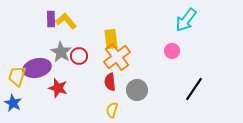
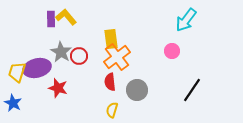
yellow L-shape: moved 4 px up
yellow trapezoid: moved 4 px up
black line: moved 2 px left, 1 px down
